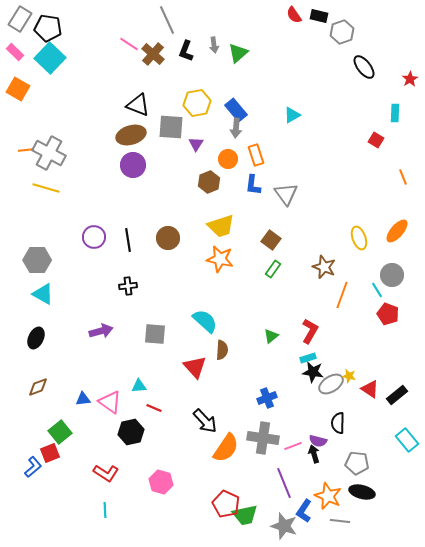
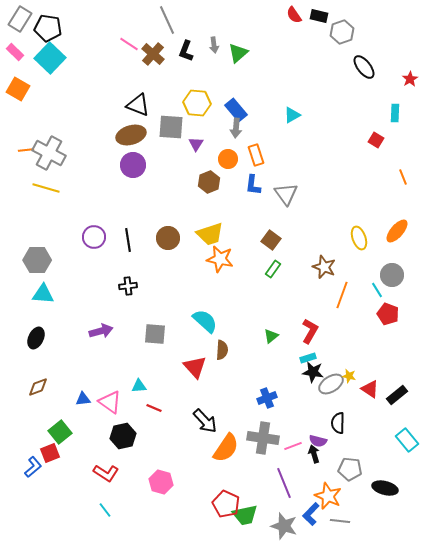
yellow hexagon at (197, 103): rotated 16 degrees clockwise
yellow trapezoid at (221, 226): moved 11 px left, 8 px down
cyan triangle at (43, 294): rotated 25 degrees counterclockwise
black hexagon at (131, 432): moved 8 px left, 4 px down
gray pentagon at (357, 463): moved 7 px left, 6 px down
black ellipse at (362, 492): moved 23 px right, 4 px up
cyan line at (105, 510): rotated 35 degrees counterclockwise
blue L-shape at (304, 511): moved 7 px right, 3 px down; rotated 10 degrees clockwise
